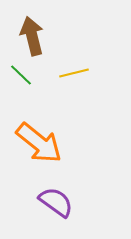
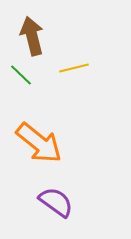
yellow line: moved 5 px up
